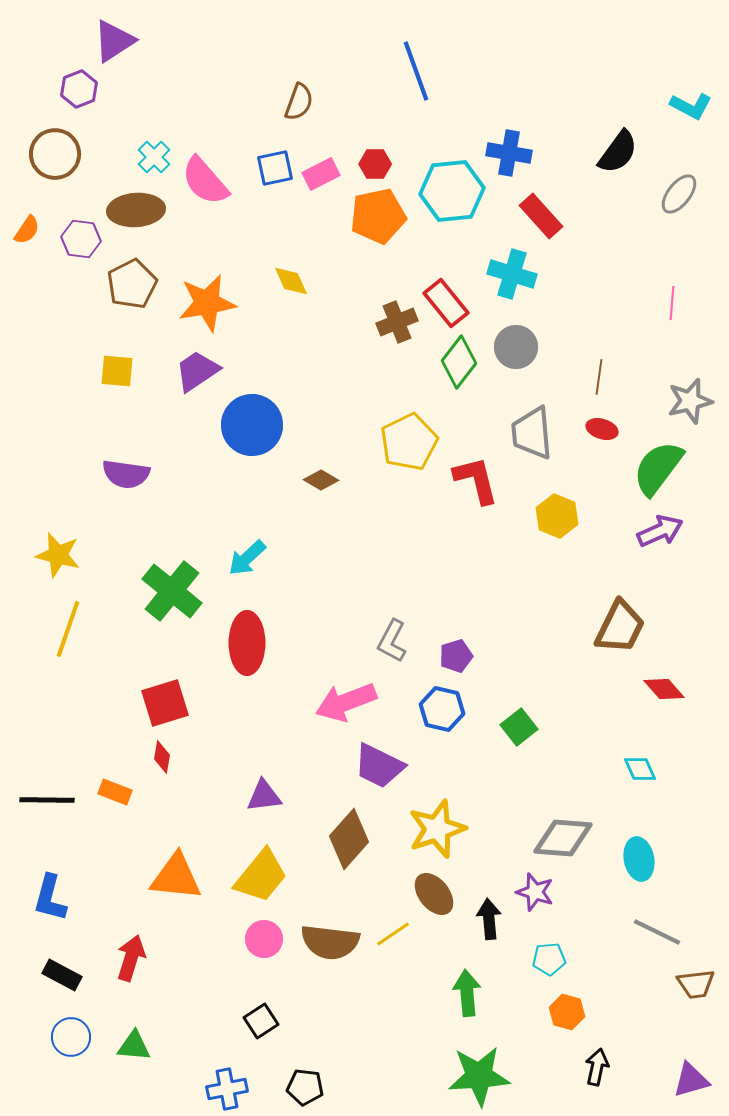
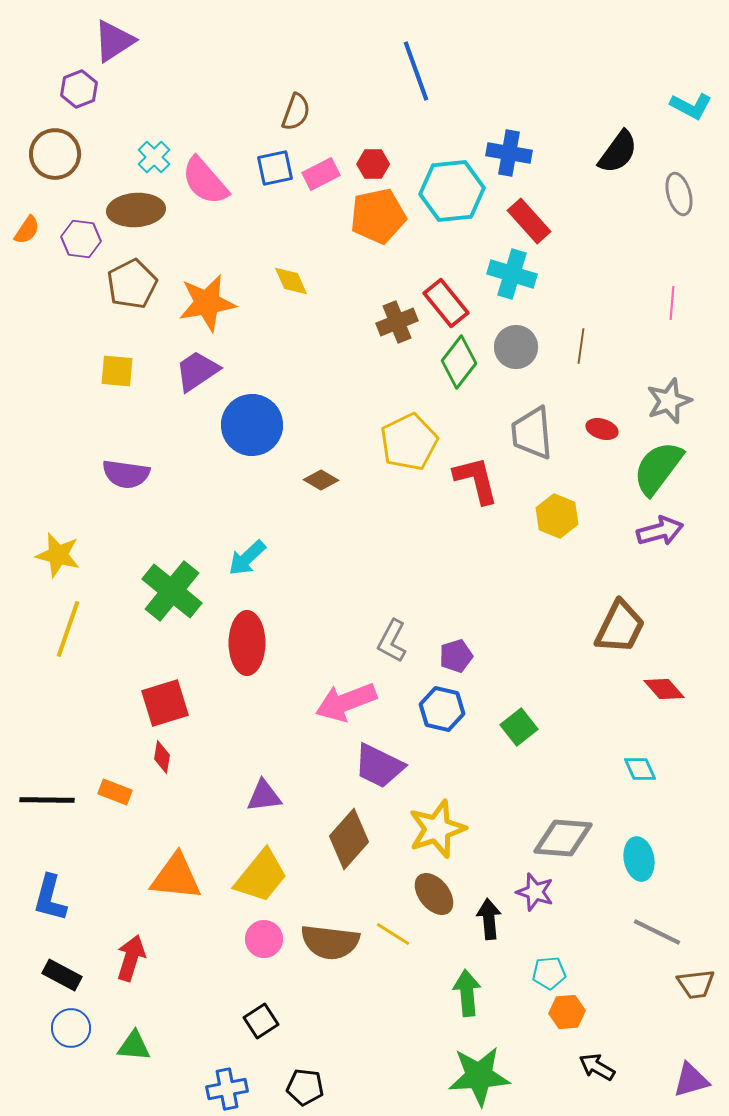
brown semicircle at (299, 102): moved 3 px left, 10 px down
red hexagon at (375, 164): moved 2 px left
gray ellipse at (679, 194): rotated 54 degrees counterclockwise
red rectangle at (541, 216): moved 12 px left, 5 px down
brown line at (599, 377): moved 18 px left, 31 px up
gray star at (690, 401): moved 21 px left; rotated 6 degrees counterclockwise
purple arrow at (660, 531): rotated 9 degrees clockwise
yellow line at (393, 934): rotated 66 degrees clockwise
cyan pentagon at (549, 959): moved 14 px down
orange hexagon at (567, 1012): rotated 20 degrees counterclockwise
blue circle at (71, 1037): moved 9 px up
black arrow at (597, 1067): rotated 72 degrees counterclockwise
